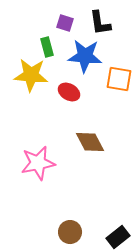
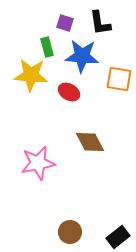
blue star: moved 3 px left
